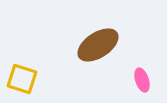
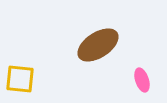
yellow square: moved 2 px left; rotated 12 degrees counterclockwise
